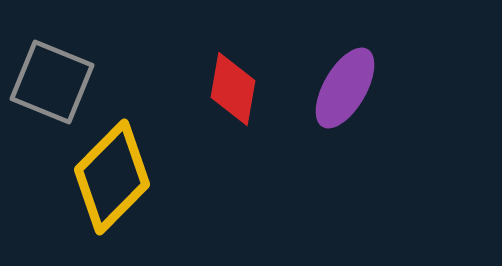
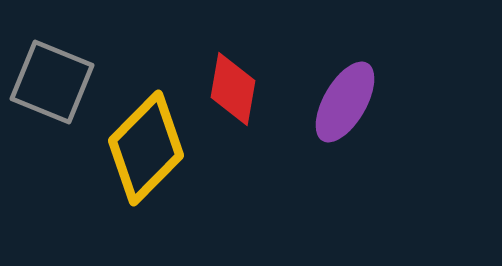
purple ellipse: moved 14 px down
yellow diamond: moved 34 px right, 29 px up
